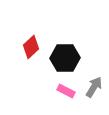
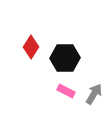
red diamond: rotated 15 degrees counterclockwise
gray arrow: moved 7 px down
